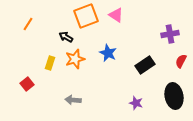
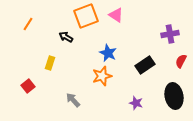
orange star: moved 27 px right, 17 px down
red square: moved 1 px right, 2 px down
gray arrow: rotated 42 degrees clockwise
